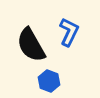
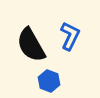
blue L-shape: moved 1 px right, 4 px down
